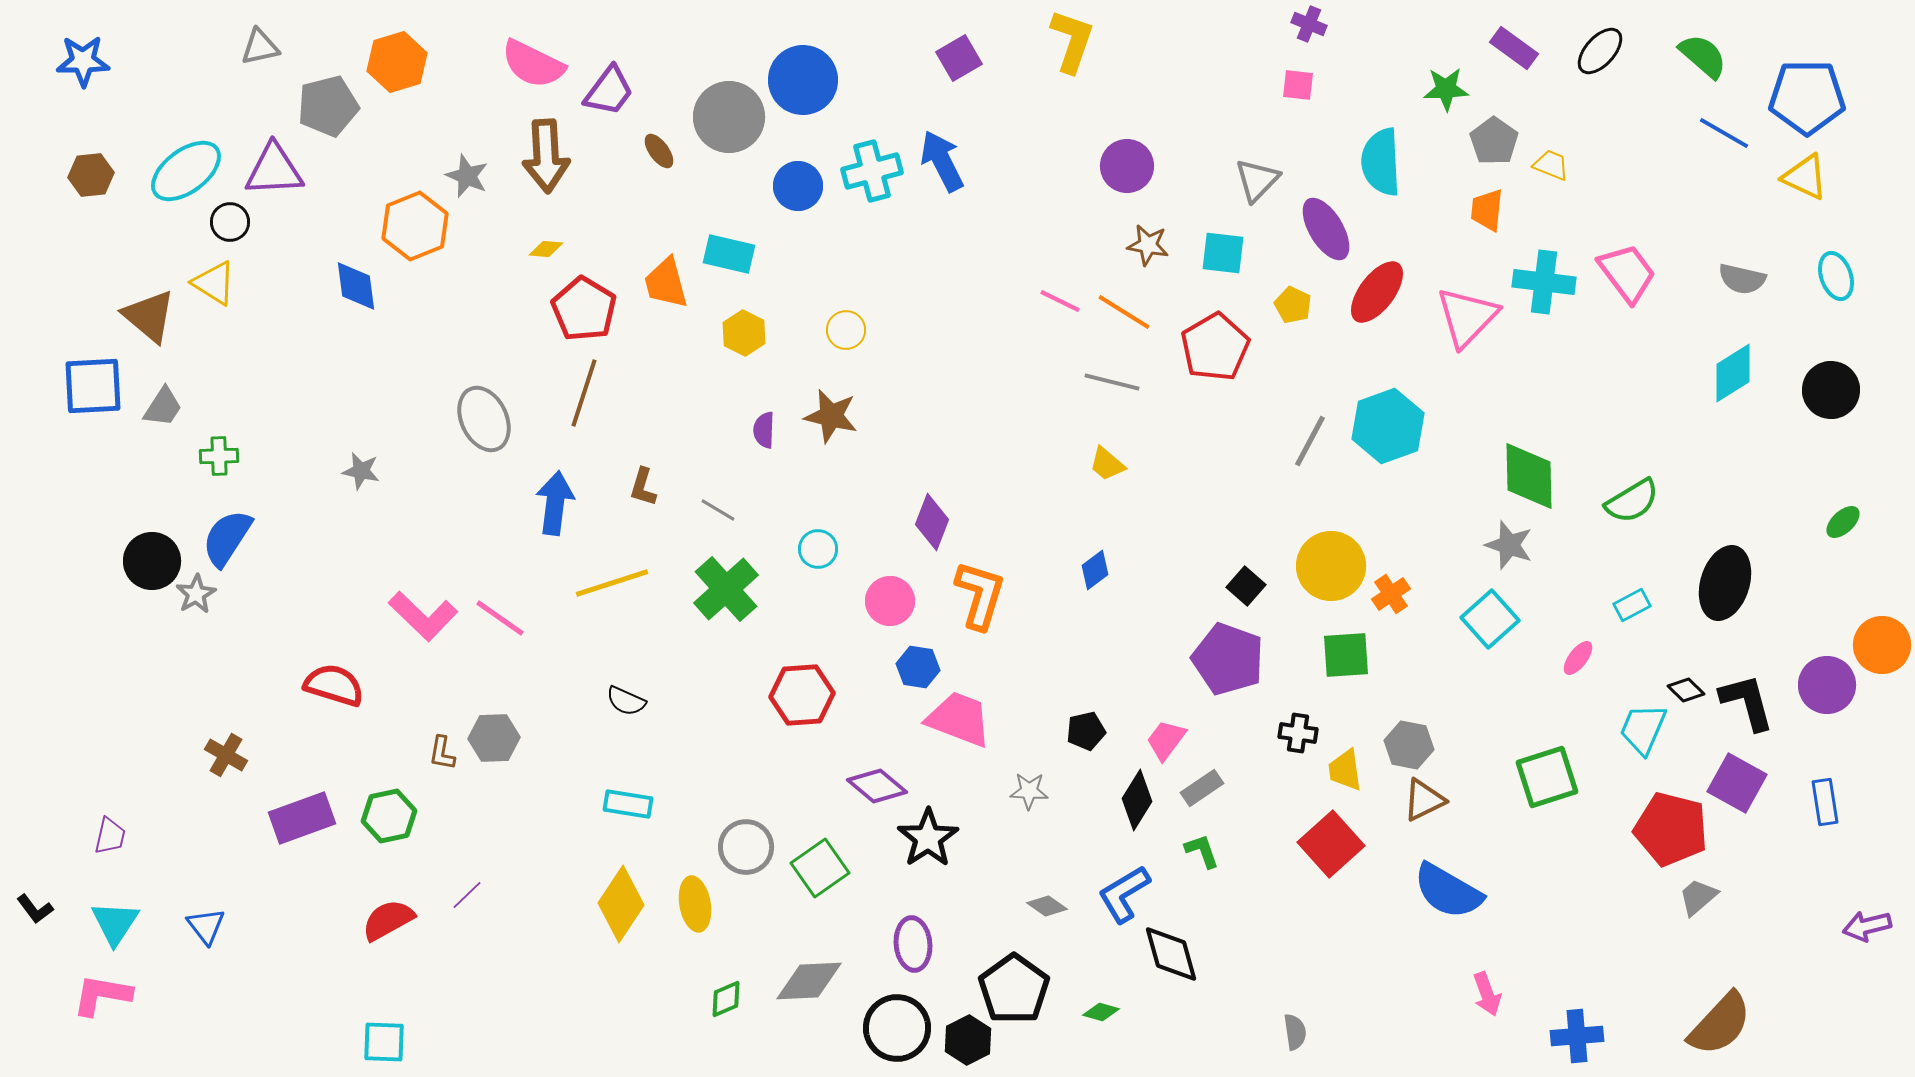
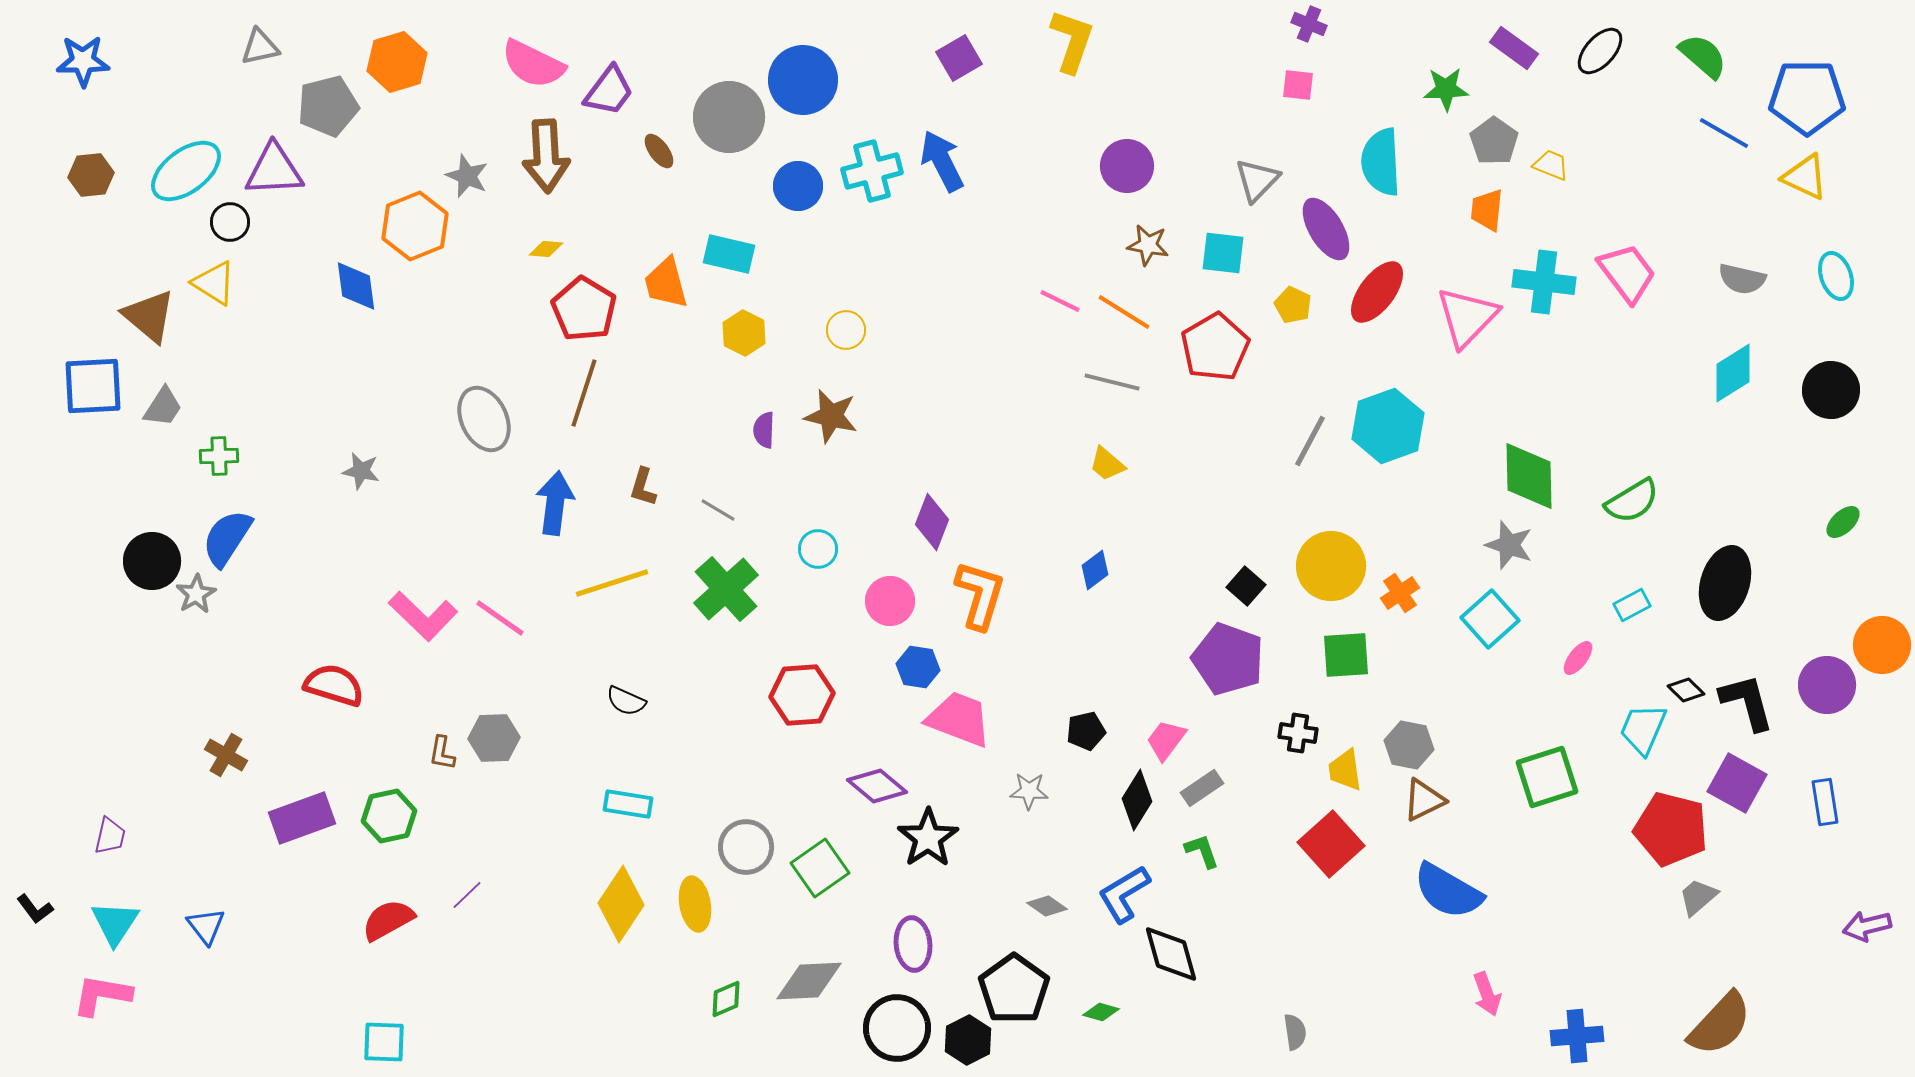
orange cross at (1391, 594): moved 9 px right, 1 px up
